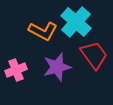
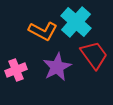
purple star: rotated 12 degrees counterclockwise
